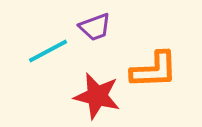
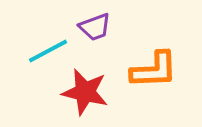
red star: moved 12 px left, 4 px up
